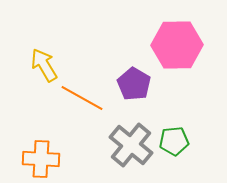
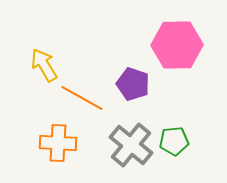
purple pentagon: moved 1 px left; rotated 12 degrees counterclockwise
orange cross: moved 17 px right, 16 px up
